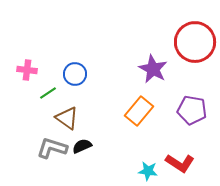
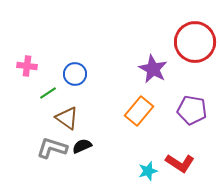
pink cross: moved 4 px up
cyan star: rotated 24 degrees counterclockwise
